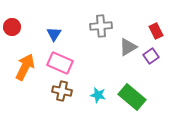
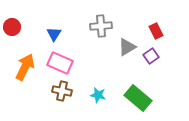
gray triangle: moved 1 px left
green rectangle: moved 6 px right, 1 px down
